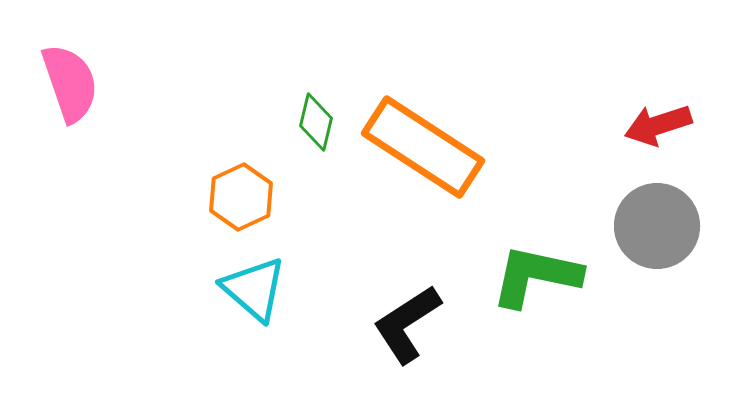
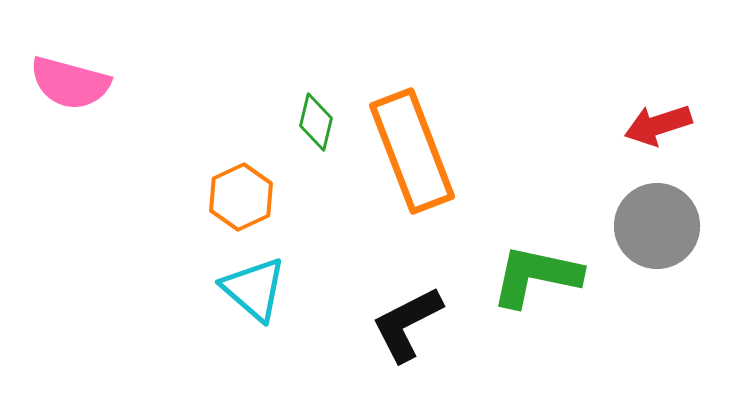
pink semicircle: rotated 124 degrees clockwise
orange rectangle: moved 11 px left, 4 px down; rotated 36 degrees clockwise
black L-shape: rotated 6 degrees clockwise
